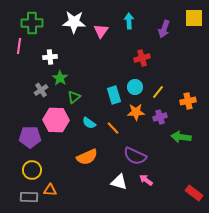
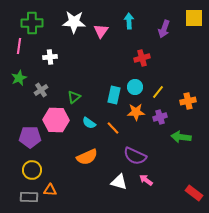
green star: moved 41 px left; rotated 14 degrees clockwise
cyan rectangle: rotated 30 degrees clockwise
